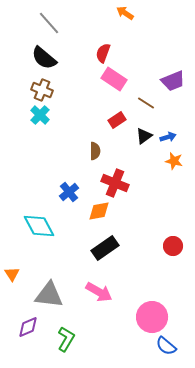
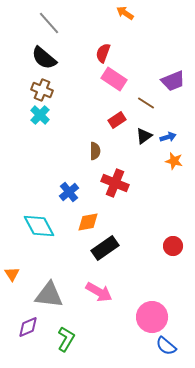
orange diamond: moved 11 px left, 11 px down
